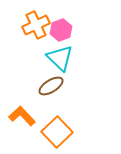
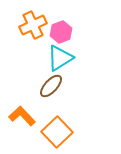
orange cross: moved 3 px left
pink hexagon: moved 2 px down
cyan triangle: rotated 44 degrees clockwise
brown ellipse: rotated 15 degrees counterclockwise
